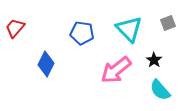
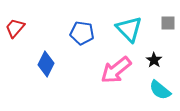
gray square: rotated 21 degrees clockwise
cyan semicircle: rotated 10 degrees counterclockwise
